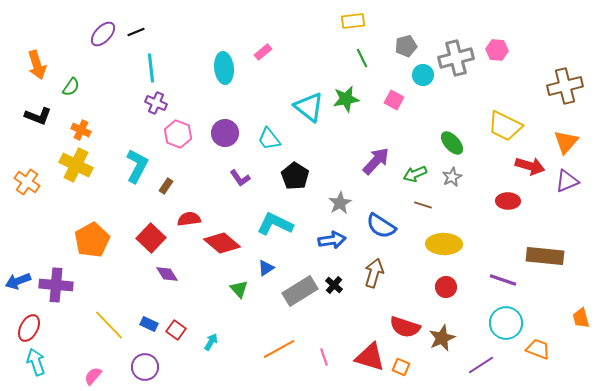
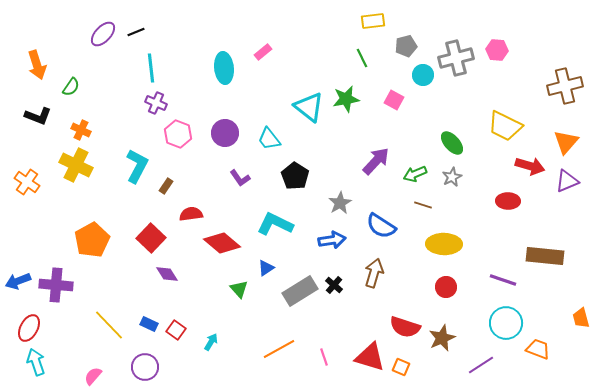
yellow rectangle at (353, 21): moved 20 px right
red semicircle at (189, 219): moved 2 px right, 5 px up
